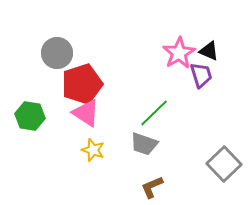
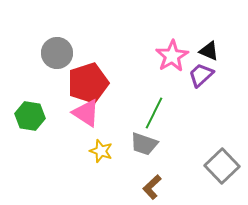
pink star: moved 7 px left, 3 px down
purple trapezoid: rotated 116 degrees counterclockwise
red pentagon: moved 6 px right, 1 px up
green line: rotated 20 degrees counterclockwise
yellow star: moved 8 px right, 1 px down
gray square: moved 2 px left, 2 px down
brown L-shape: rotated 20 degrees counterclockwise
